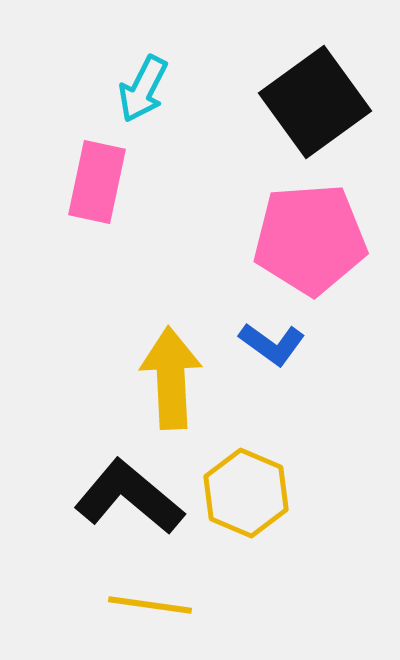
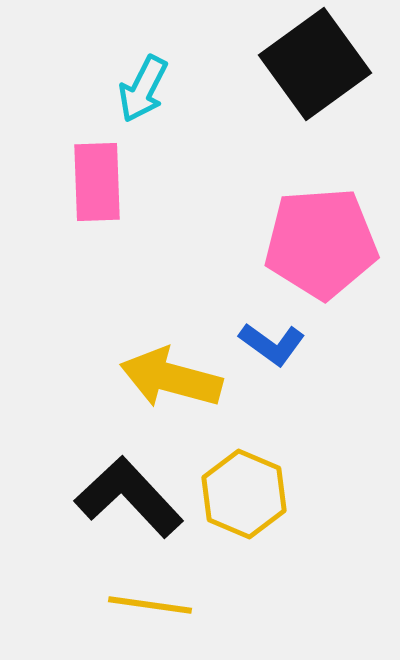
black square: moved 38 px up
pink rectangle: rotated 14 degrees counterclockwise
pink pentagon: moved 11 px right, 4 px down
yellow arrow: rotated 72 degrees counterclockwise
yellow hexagon: moved 2 px left, 1 px down
black L-shape: rotated 7 degrees clockwise
